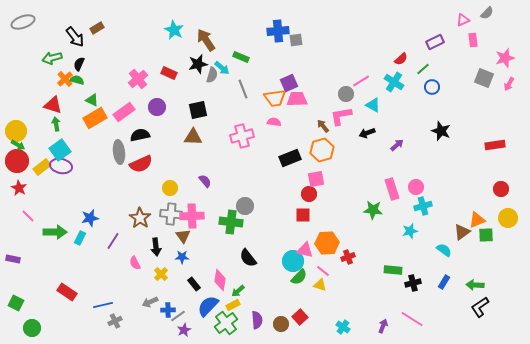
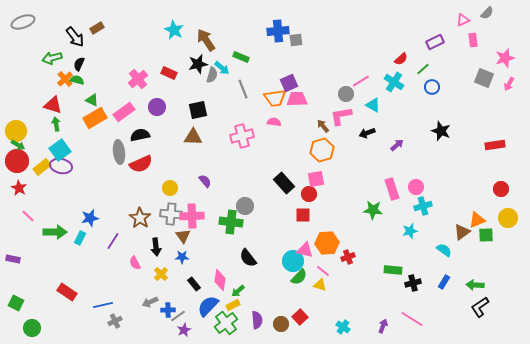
black rectangle at (290, 158): moved 6 px left, 25 px down; rotated 70 degrees clockwise
